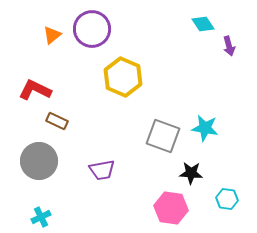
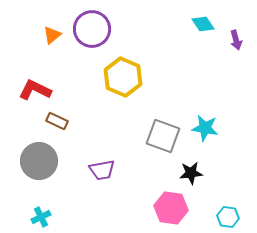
purple arrow: moved 7 px right, 6 px up
black star: rotated 10 degrees counterclockwise
cyan hexagon: moved 1 px right, 18 px down
